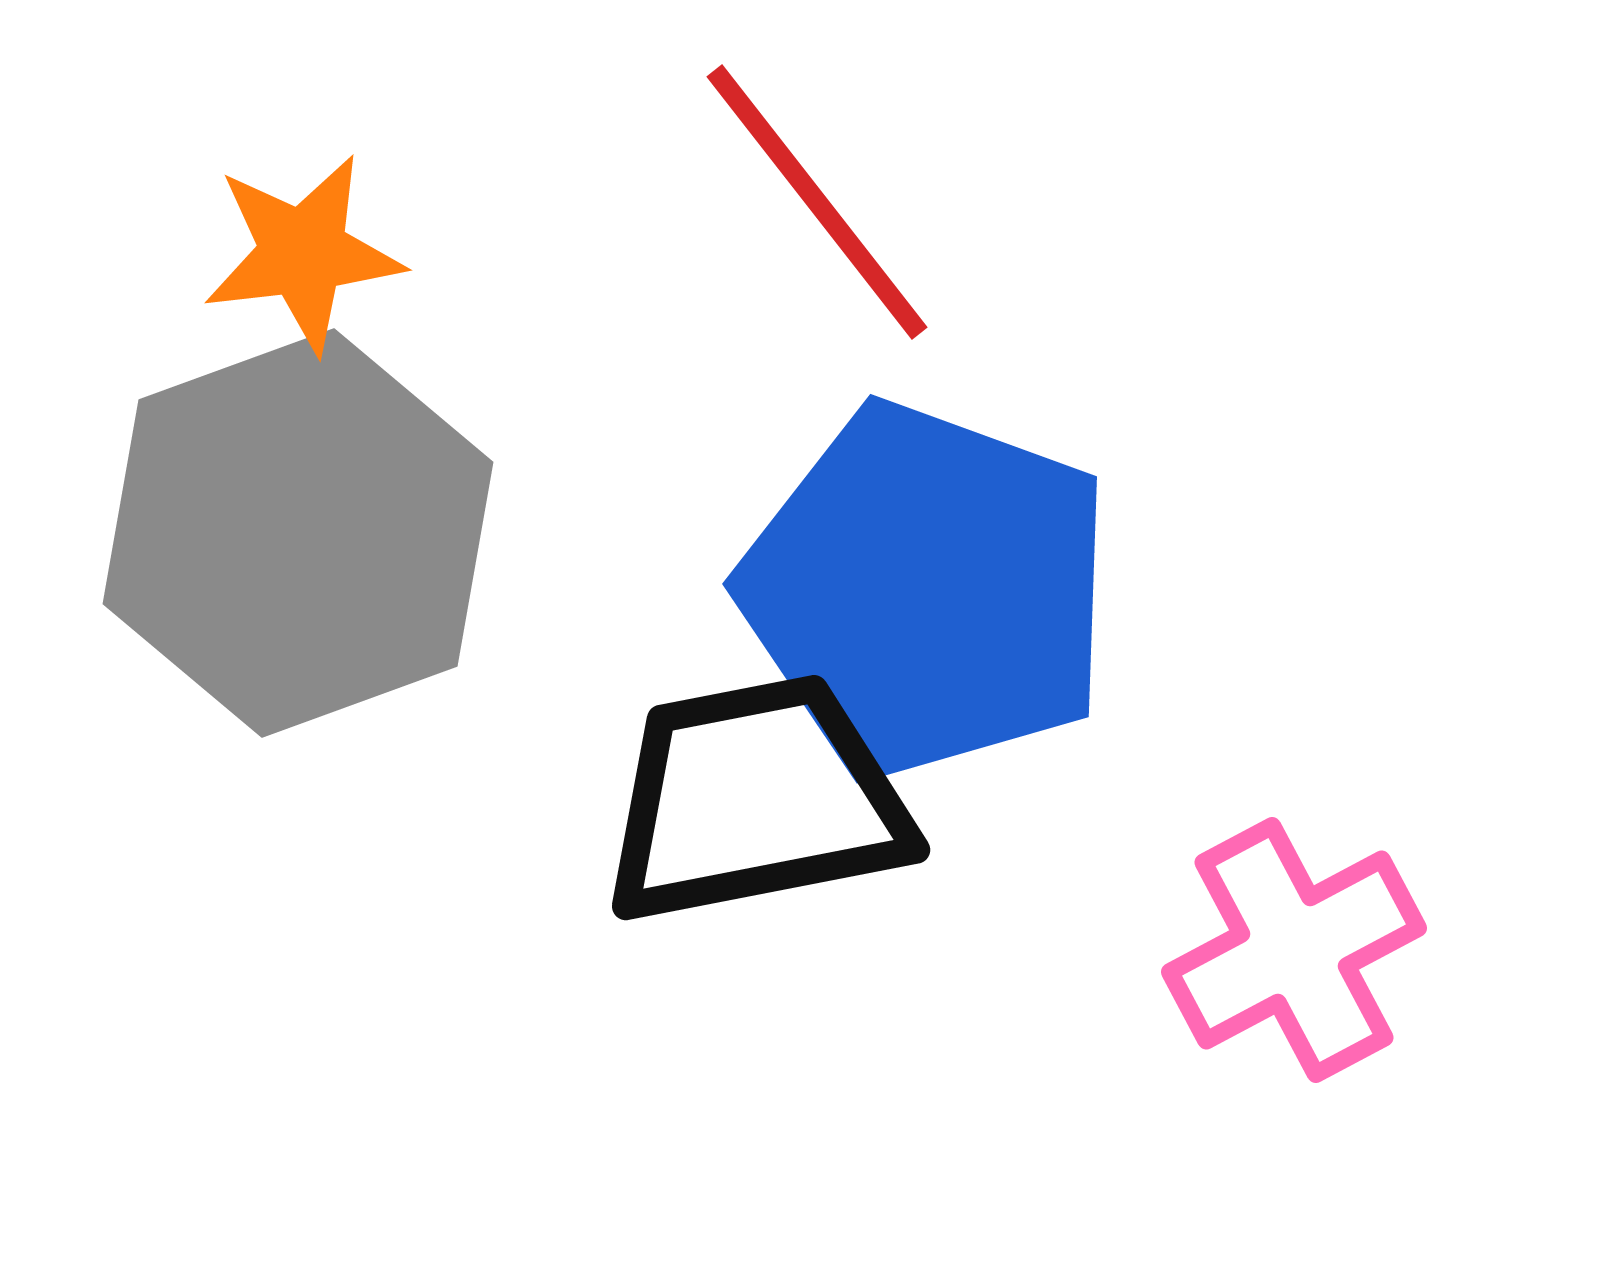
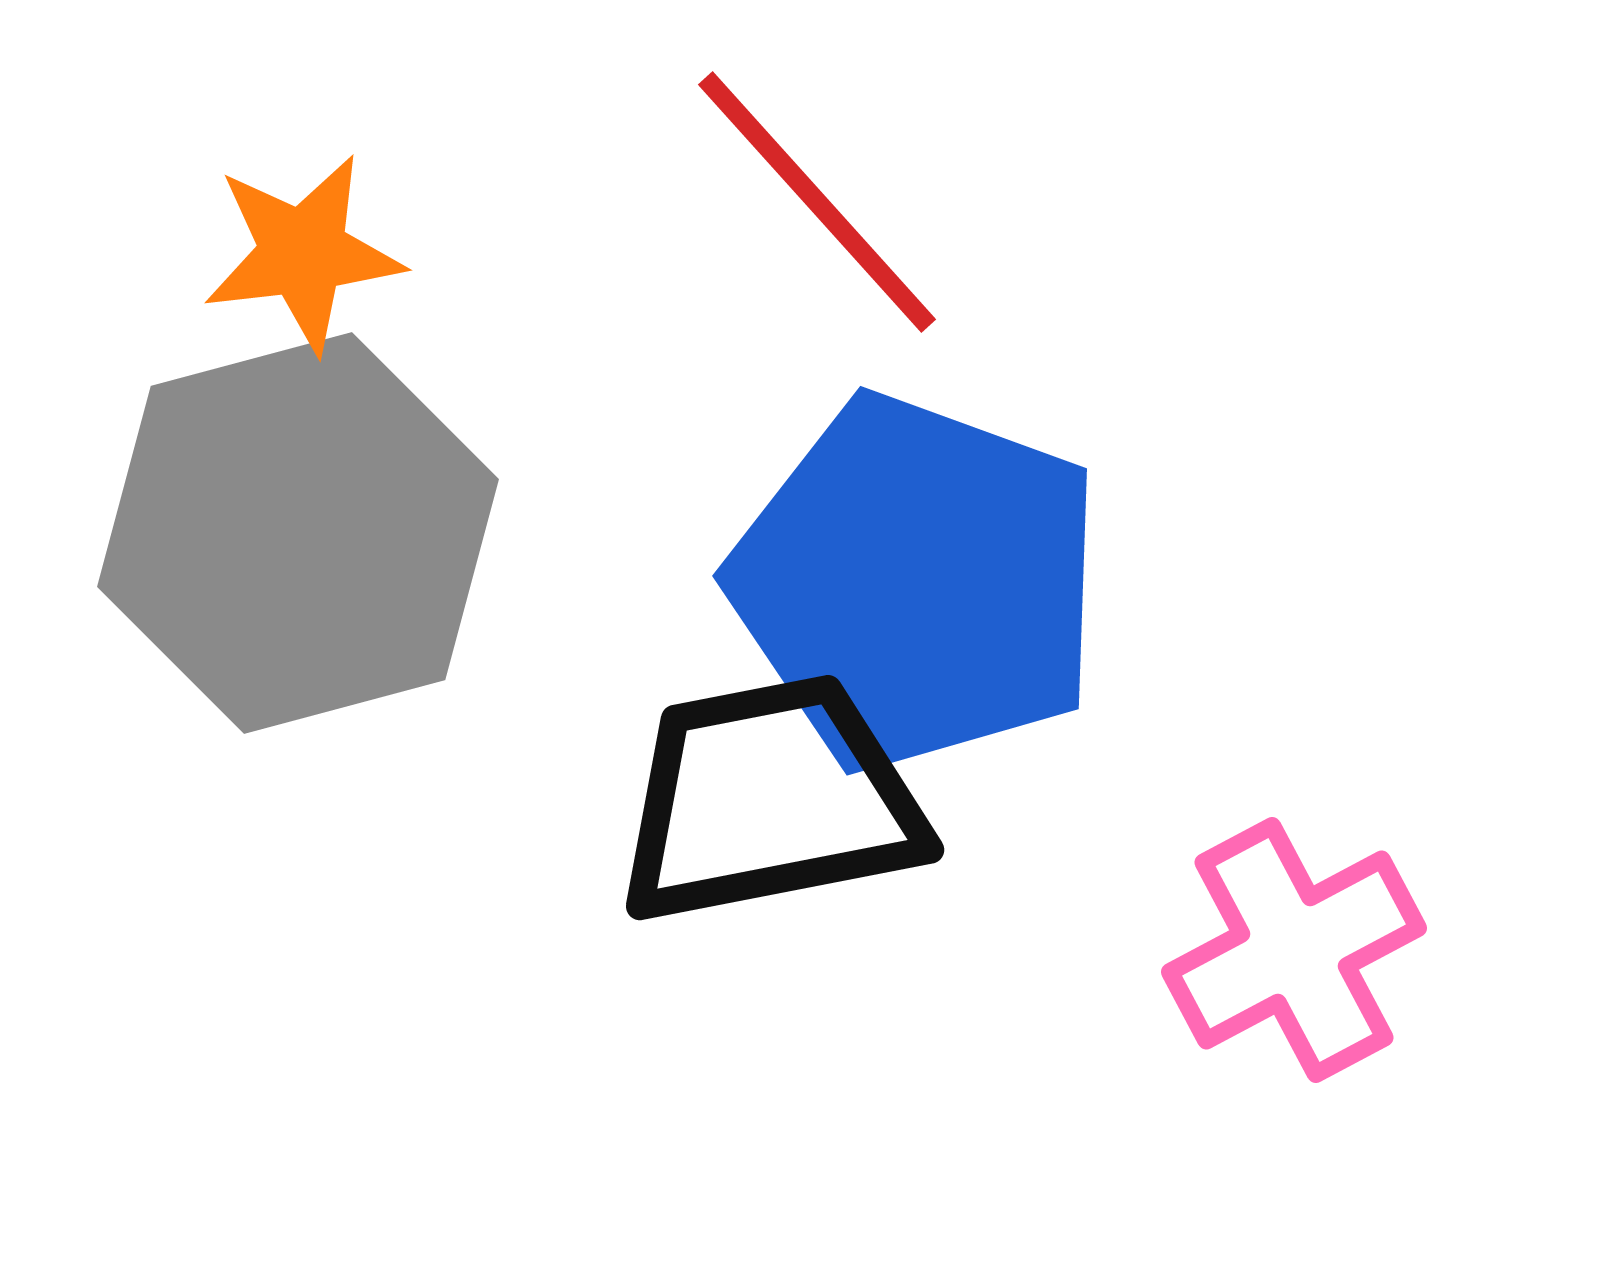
red line: rotated 4 degrees counterclockwise
gray hexagon: rotated 5 degrees clockwise
blue pentagon: moved 10 px left, 8 px up
black trapezoid: moved 14 px right
